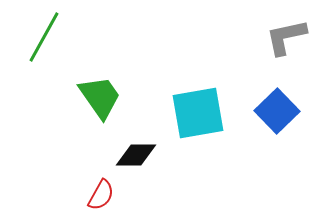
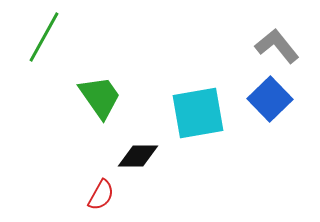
gray L-shape: moved 9 px left, 9 px down; rotated 63 degrees clockwise
blue square: moved 7 px left, 12 px up
black diamond: moved 2 px right, 1 px down
